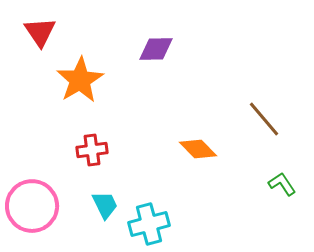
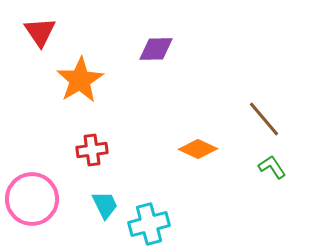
orange diamond: rotated 21 degrees counterclockwise
green L-shape: moved 10 px left, 17 px up
pink circle: moved 7 px up
